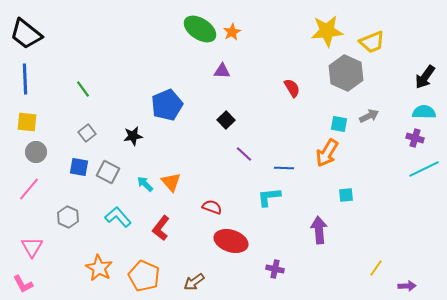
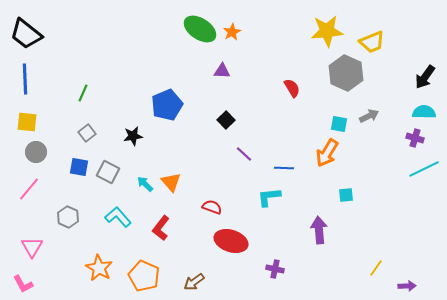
green line at (83, 89): moved 4 px down; rotated 60 degrees clockwise
